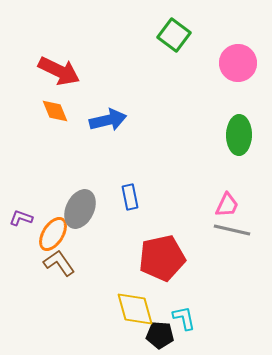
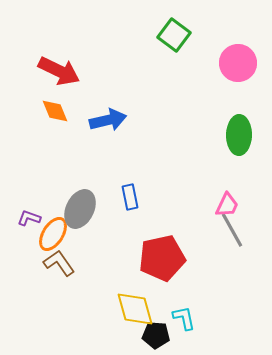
purple L-shape: moved 8 px right
gray line: rotated 48 degrees clockwise
black pentagon: moved 4 px left
